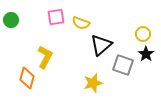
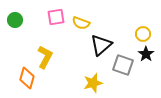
green circle: moved 4 px right
